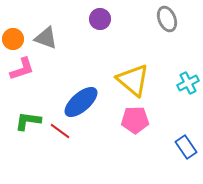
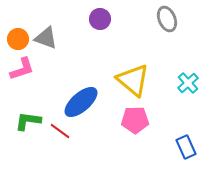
orange circle: moved 5 px right
cyan cross: rotated 15 degrees counterclockwise
blue rectangle: rotated 10 degrees clockwise
